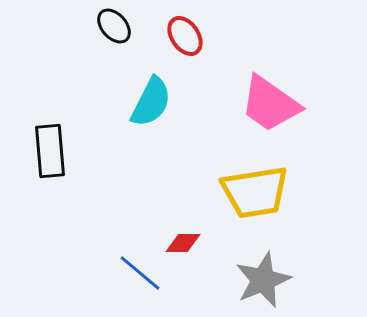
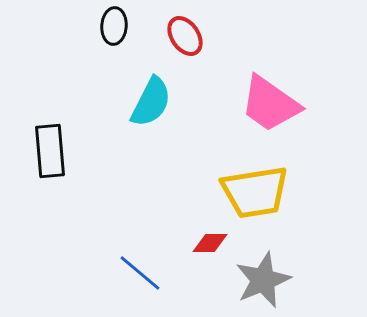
black ellipse: rotated 45 degrees clockwise
red diamond: moved 27 px right
